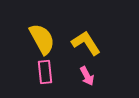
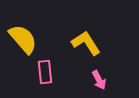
yellow semicircle: moved 19 px left; rotated 12 degrees counterclockwise
pink arrow: moved 12 px right, 4 px down
